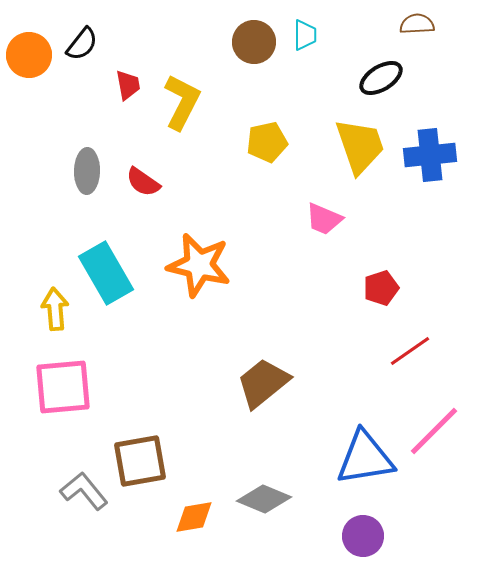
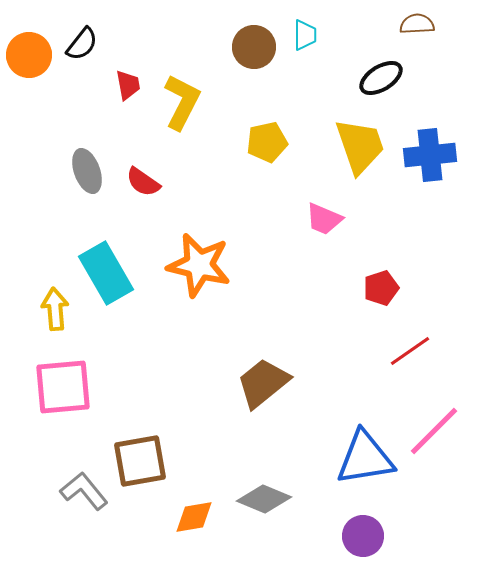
brown circle: moved 5 px down
gray ellipse: rotated 21 degrees counterclockwise
